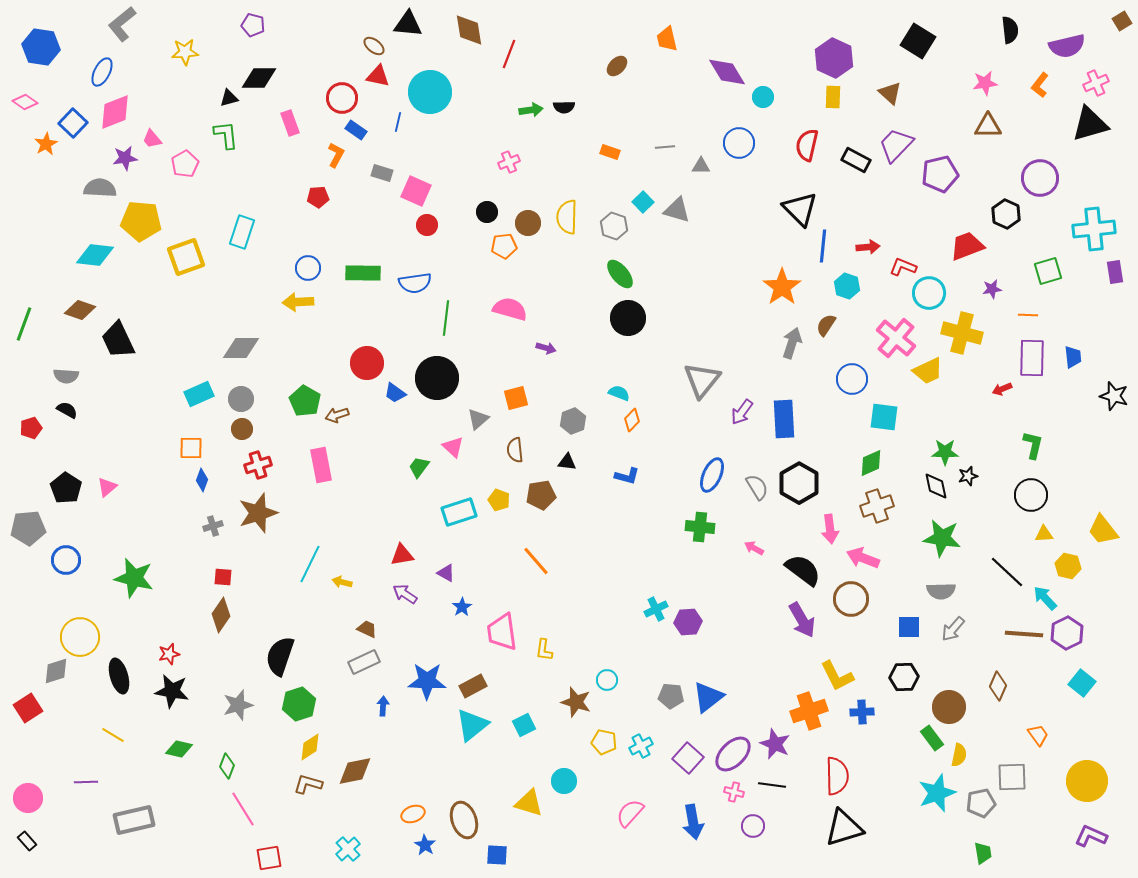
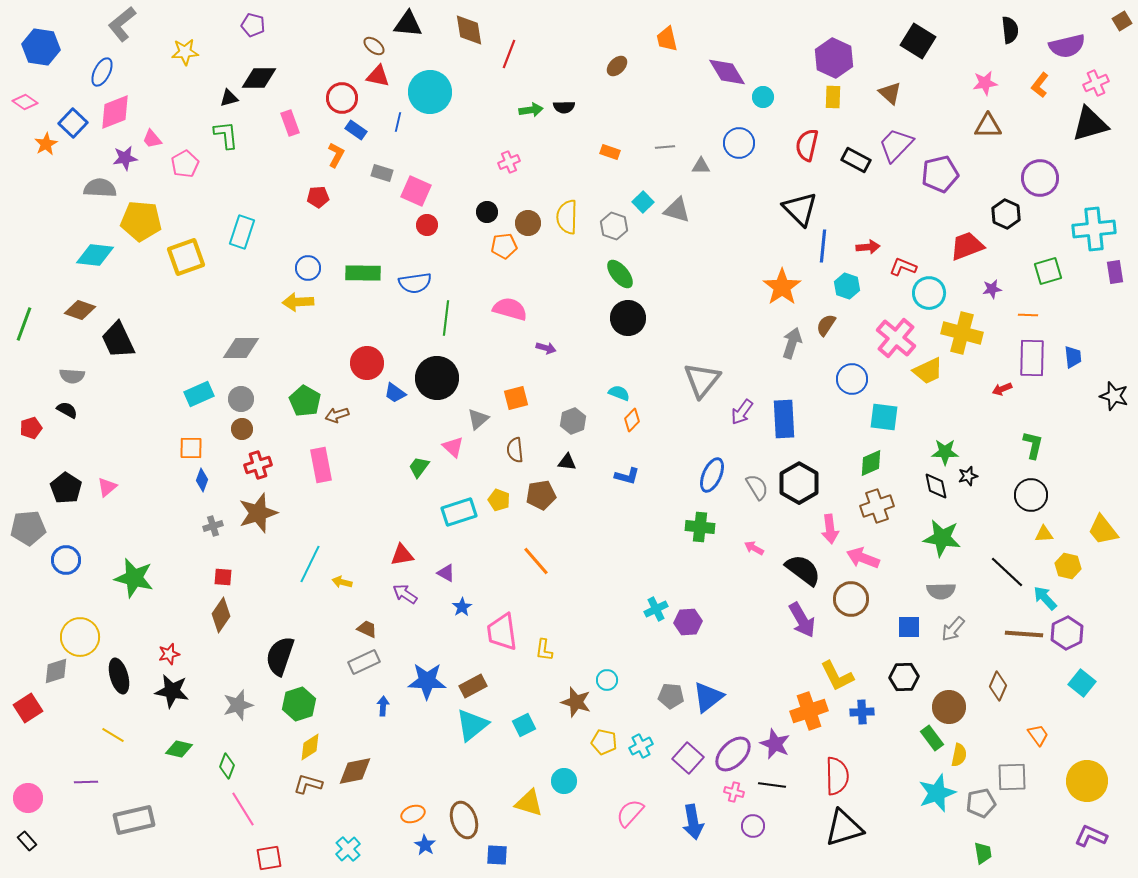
gray semicircle at (66, 376): moved 6 px right
